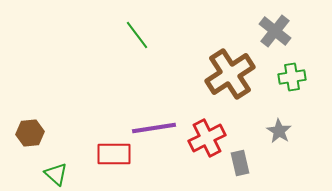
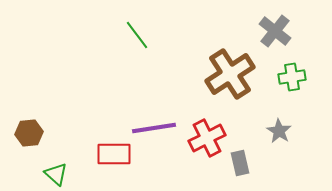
brown hexagon: moved 1 px left
